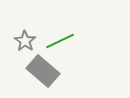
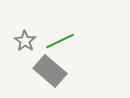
gray rectangle: moved 7 px right
